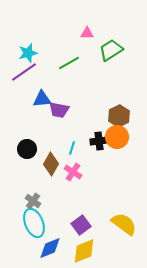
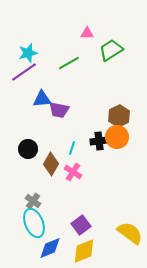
black circle: moved 1 px right
yellow semicircle: moved 6 px right, 9 px down
